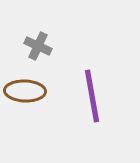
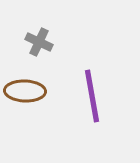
gray cross: moved 1 px right, 4 px up
